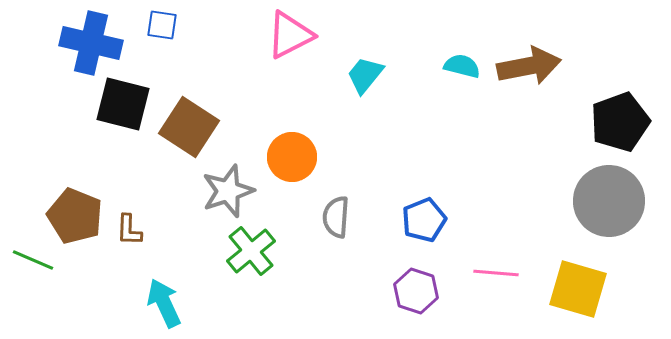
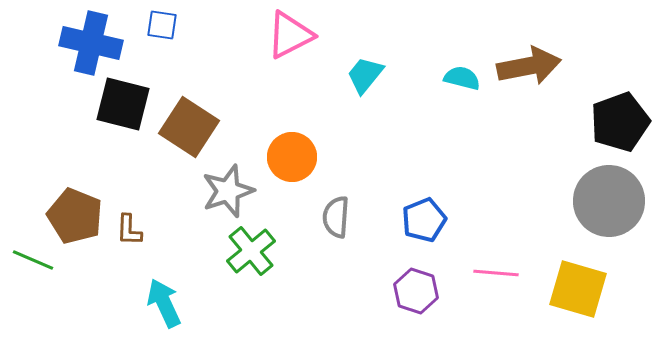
cyan semicircle: moved 12 px down
